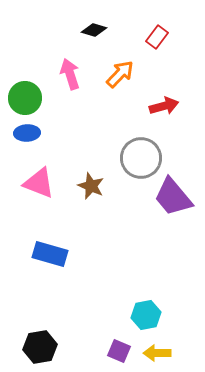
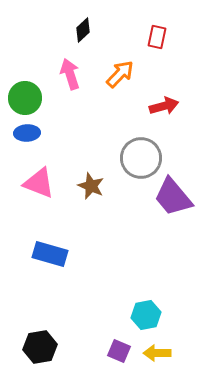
black diamond: moved 11 px left; rotated 60 degrees counterclockwise
red rectangle: rotated 25 degrees counterclockwise
